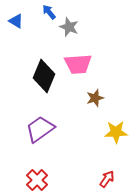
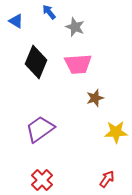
gray star: moved 6 px right
black diamond: moved 8 px left, 14 px up
red cross: moved 5 px right
